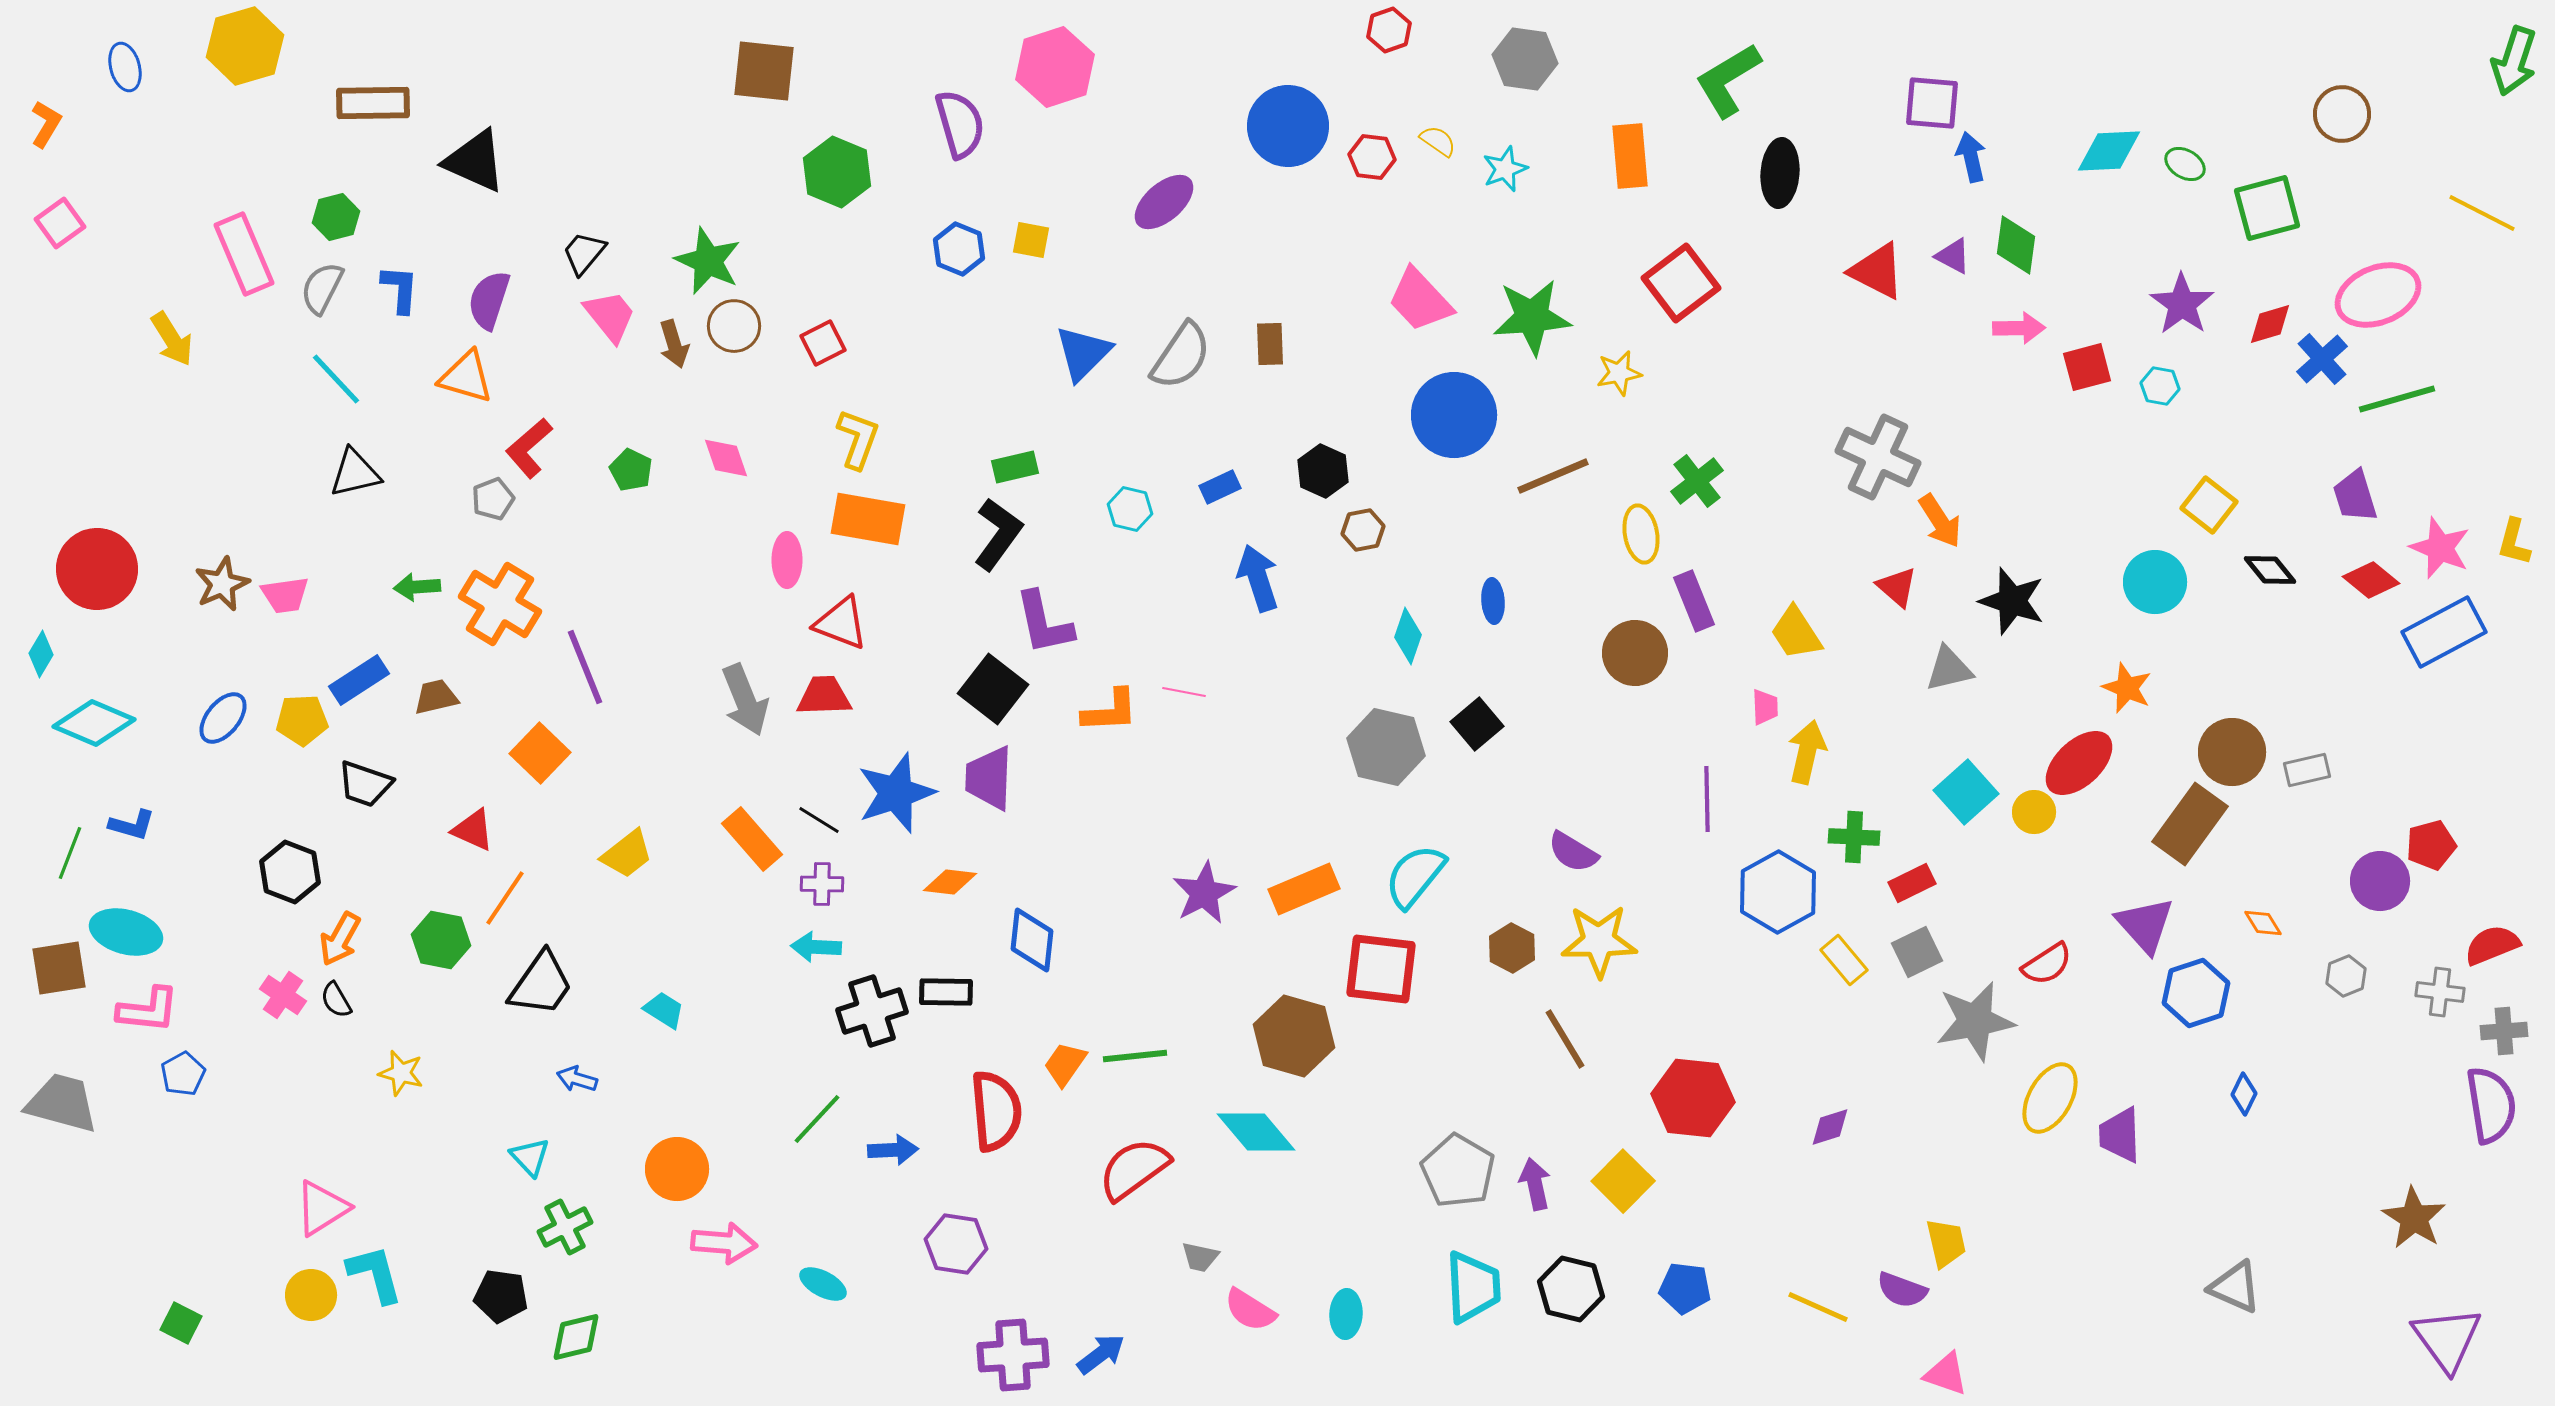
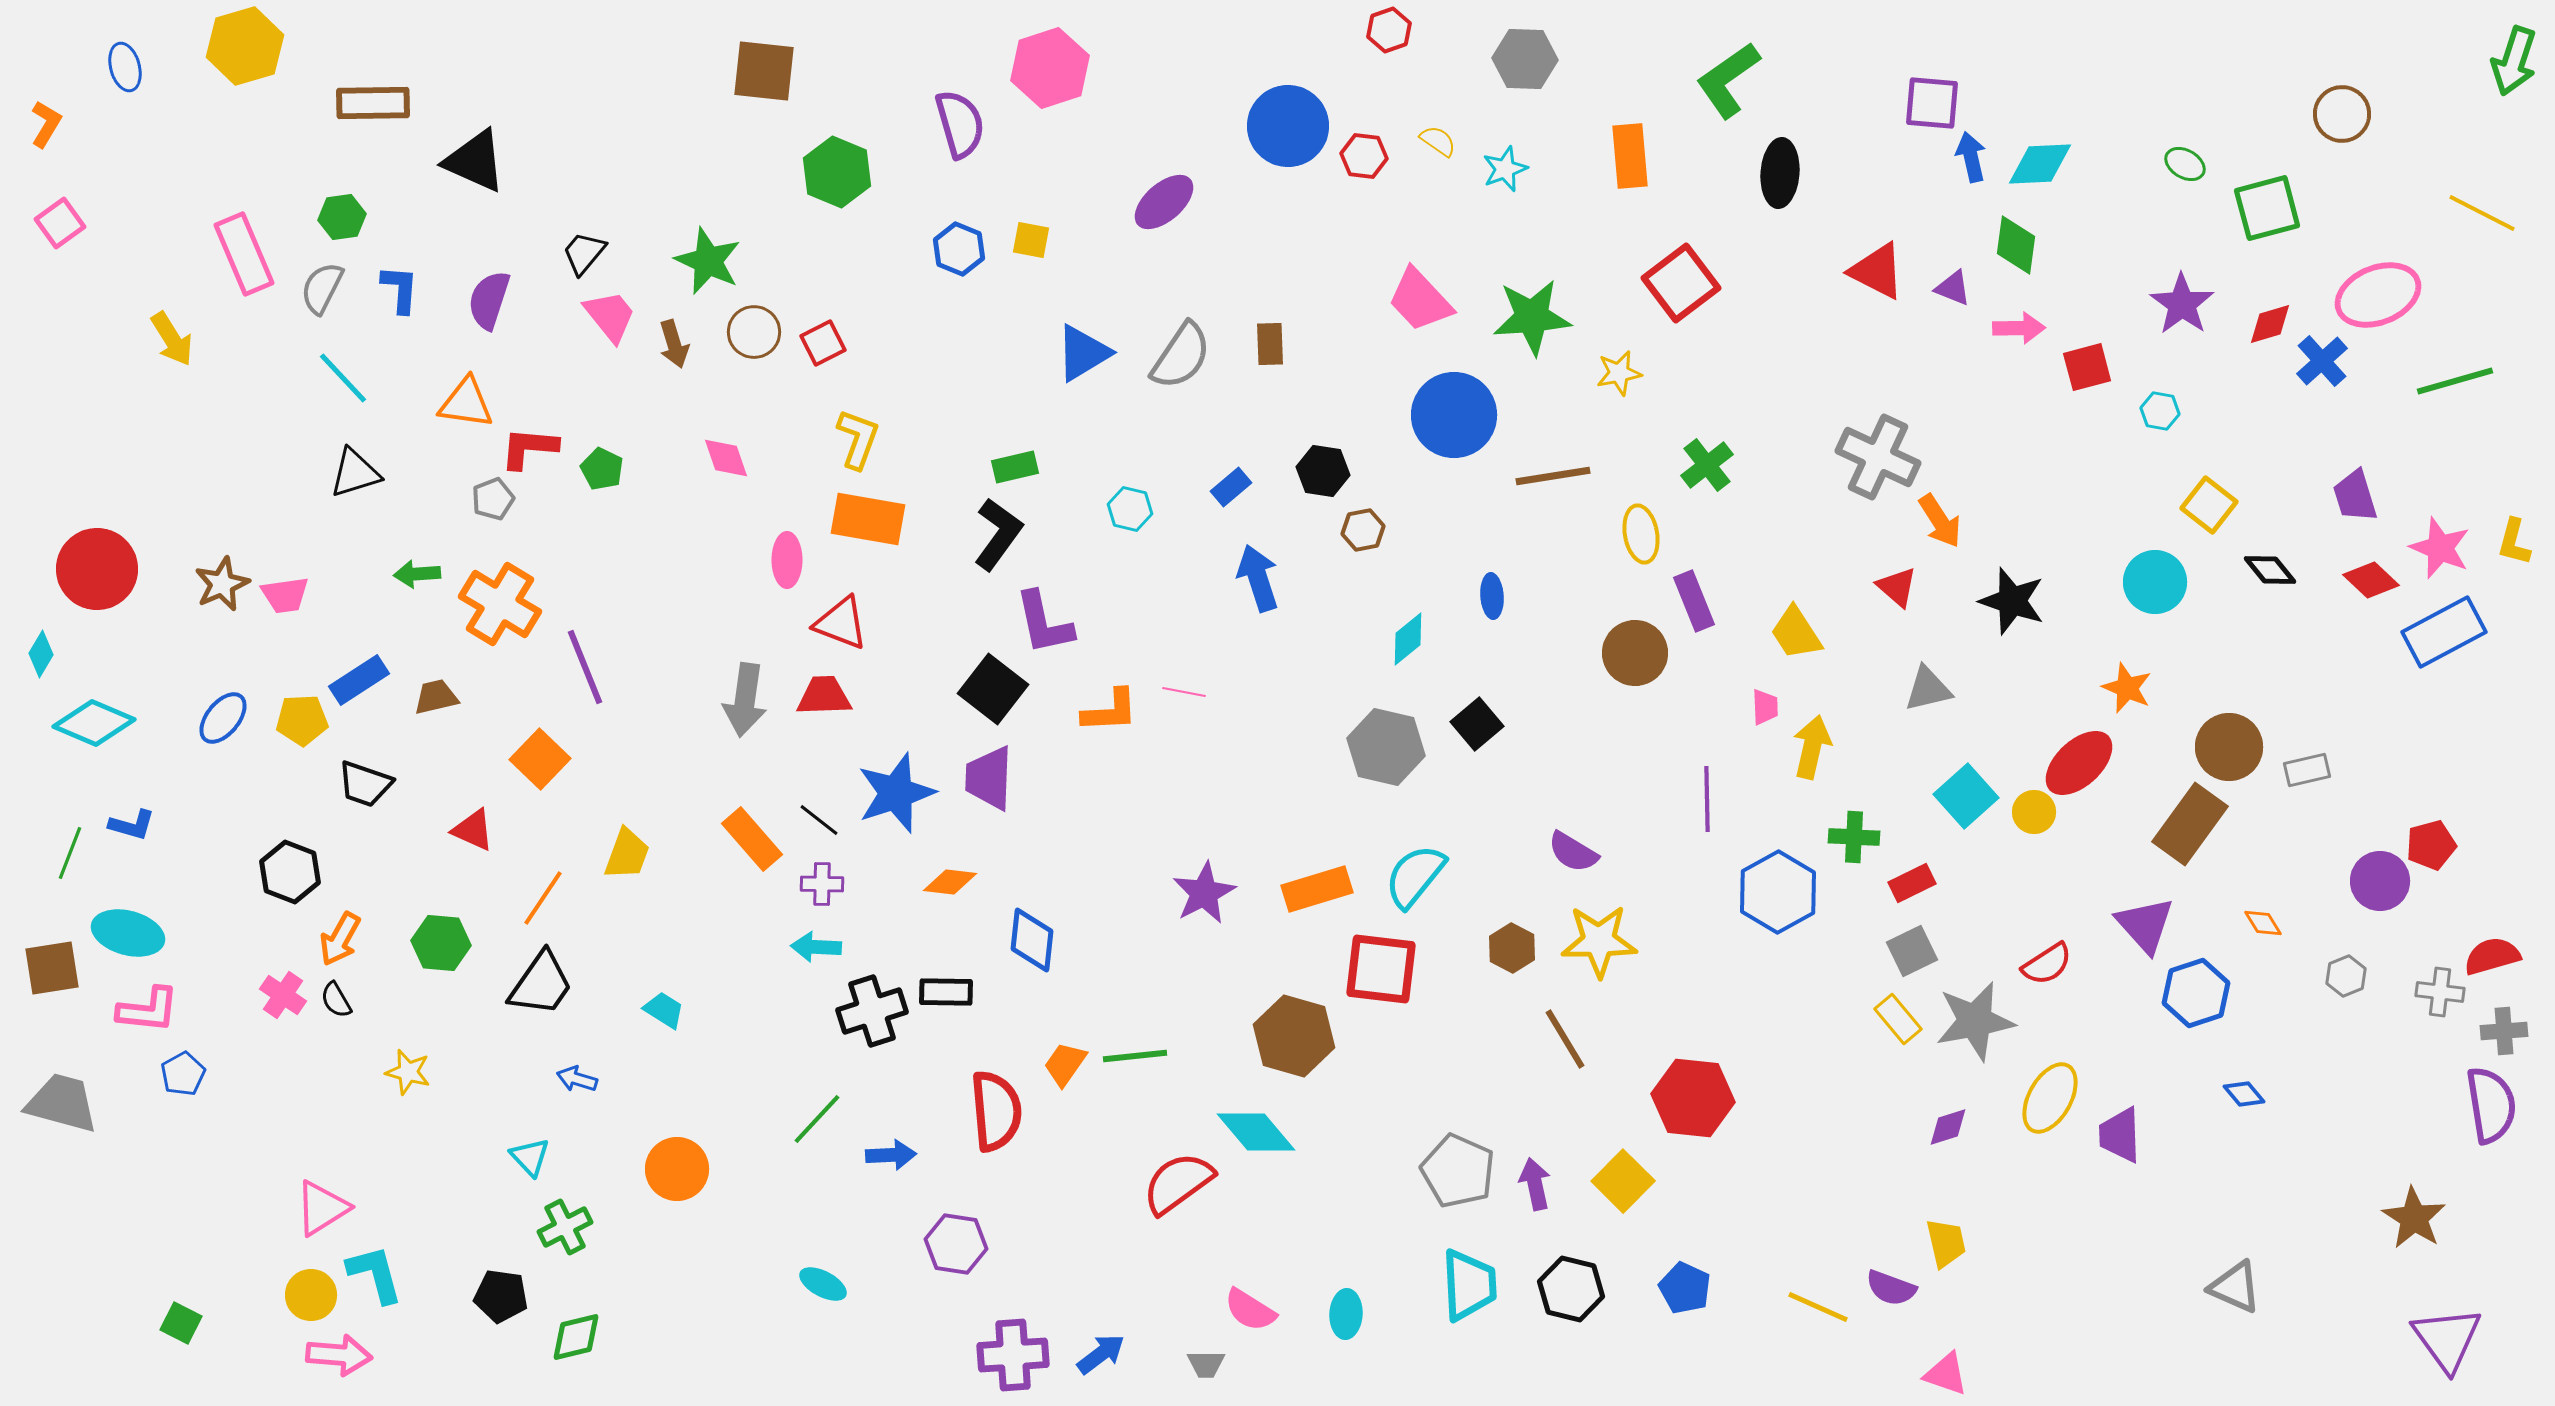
gray hexagon at (1525, 59): rotated 6 degrees counterclockwise
pink hexagon at (1055, 67): moved 5 px left, 1 px down
green L-shape at (1728, 80): rotated 4 degrees counterclockwise
cyan diamond at (2109, 151): moved 69 px left, 13 px down
red hexagon at (1372, 157): moved 8 px left, 1 px up
green hexagon at (336, 217): moved 6 px right; rotated 6 degrees clockwise
purple triangle at (1953, 256): moved 32 px down; rotated 6 degrees counterclockwise
brown circle at (734, 326): moved 20 px right, 6 px down
blue triangle at (1083, 353): rotated 14 degrees clockwise
blue cross at (2322, 359): moved 2 px down
orange triangle at (466, 377): moved 26 px down; rotated 8 degrees counterclockwise
cyan line at (336, 379): moved 7 px right, 1 px up
cyan hexagon at (2160, 386): moved 25 px down
green line at (2397, 399): moved 58 px right, 18 px up
red L-shape at (529, 448): rotated 46 degrees clockwise
green pentagon at (631, 470): moved 29 px left, 1 px up
black hexagon at (1323, 471): rotated 15 degrees counterclockwise
black triangle at (355, 473): rotated 4 degrees counterclockwise
brown line at (1553, 476): rotated 14 degrees clockwise
green cross at (1697, 481): moved 10 px right, 16 px up
blue rectangle at (1220, 487): moved 11 px right; rotated 15 degrees counterclockwise
red diamond at (2371, 580): rotated 4 degrees clockwise
green arrow at (417, 587): moved 13 px up
blue ellipse at (1493, 601): moved 1 px left, 5 px up
cyan diamond at (1408, 636): moved 3 px down; rotated 32 degrees clockwise
gray triangle at (1949, 669): moved 21 px left, 20 px down
gray arrow at (745, 700): rotated 30 degrees clockwise
yellow arrow at (1807, 752): moved 5 px right, 5 px up
brown circle at (2232, 752): moved 3 px left, 5 px up
orange square at (540, 753): moved 6 px down
cyan square at (1966, 792): moved 4 px down
black line at (819, 820): rotated 6 degrees clockwise
yellow trapezoid at (627, 854): rotated 32 degrees counterclockwise
orange rectangle at (1304, 889): moved 13 px right; rotated 6 degrees clockwise
orange line at (505, 898): moved 38 px right
cyan ellipse at (126, 932): moved 2 px right, 1 px down
green hexagon at (441, 940): moved 3 px down; rotated 6 degrees counterclockwise
red semicircle at (2492, 945): moved 11 px down; rotated 6 degrees clockwise
gray square at (1917, 952): moved 5 px left, 1 px up
yellow rectangle at (1844, 960): moved 54 px right, 59 px down
brown square at (59, 968): moved 7 px left
yellow star at (401, 1073): moved 7 px right, 1 px up
blue diamond at (2244, 1094): rotated 66 degrees counterclockwise
purple diamond at (1830, 1127): moved 118 px right
blue arrow at (893, 1150): moved 2 px left, 5 px down
red semicircle at (1134, 1169): moved 44 px right, 14 px down
gray pentagon at (1458, 1171): rotated 6 degrees counterclockwise
pink arrow at (724, 1243): moved 385 px left, 112 px down
gray trapezoid at (1200, 1257): moved 6 px right, 107 px down; rotated 12 degrees counterclockwise
cyan trapezoid at (1473, 1287): moved 4 px left, 2 px up
blue pentagon at (1685, 1288): rotated 18 degrees clockwise
purple semicircle at (1902, 1290): moved 11 px left, 2 px up
